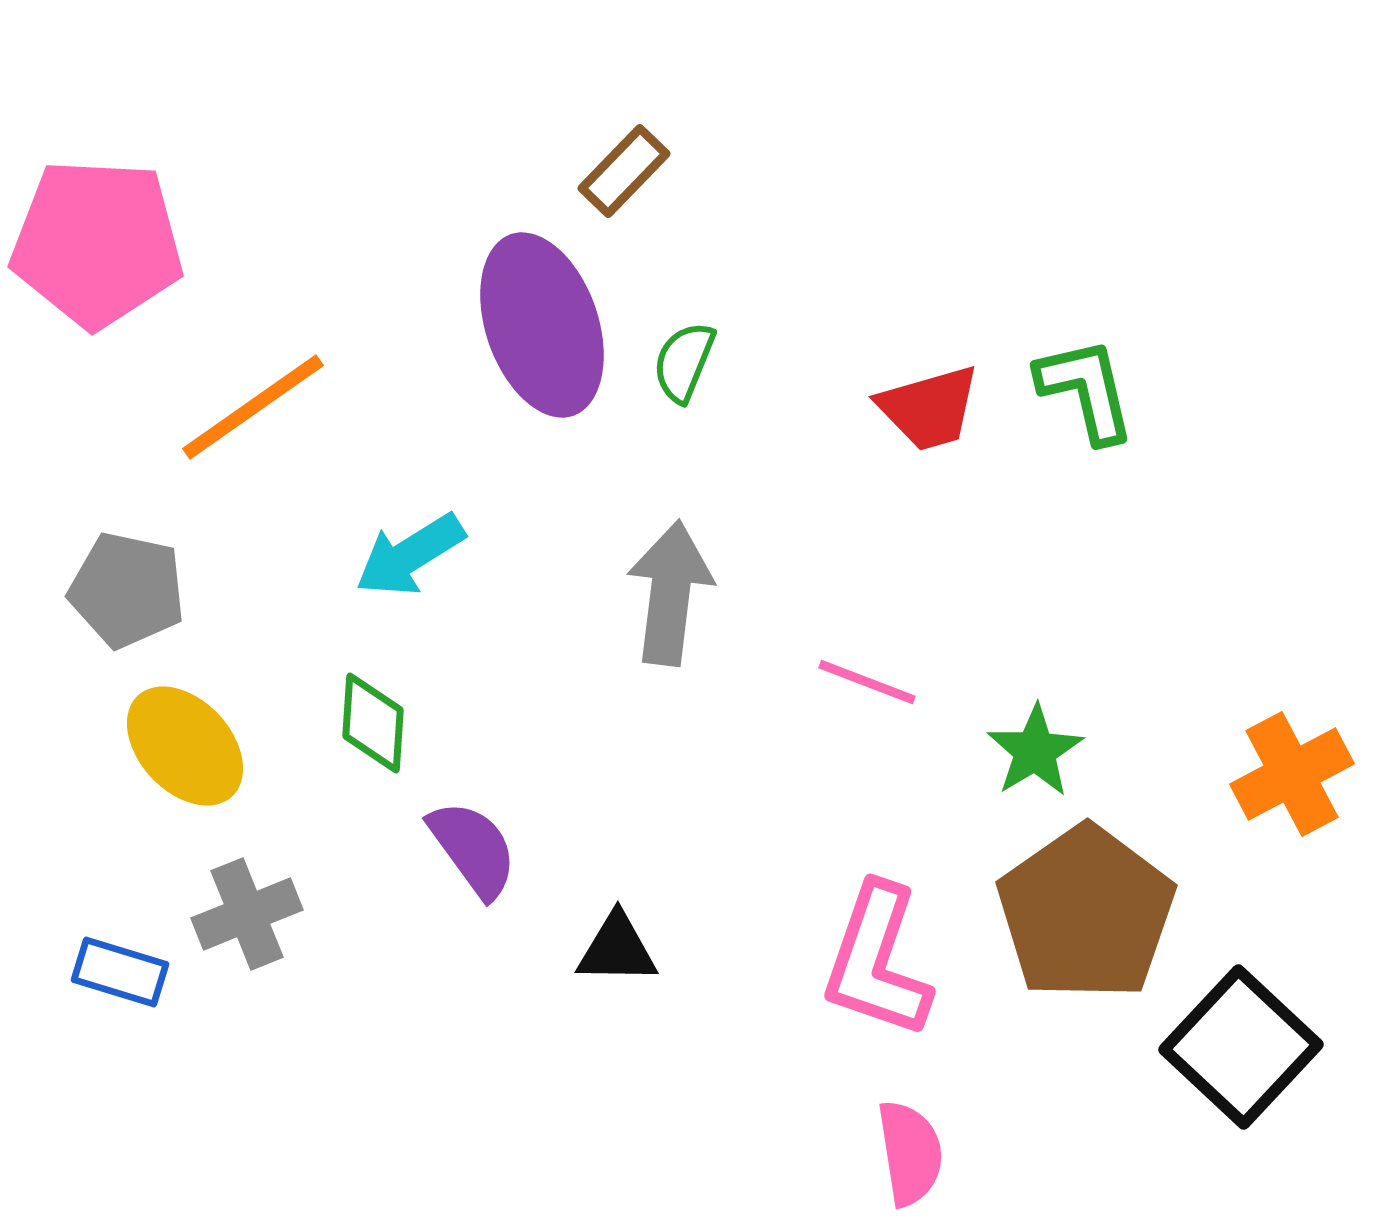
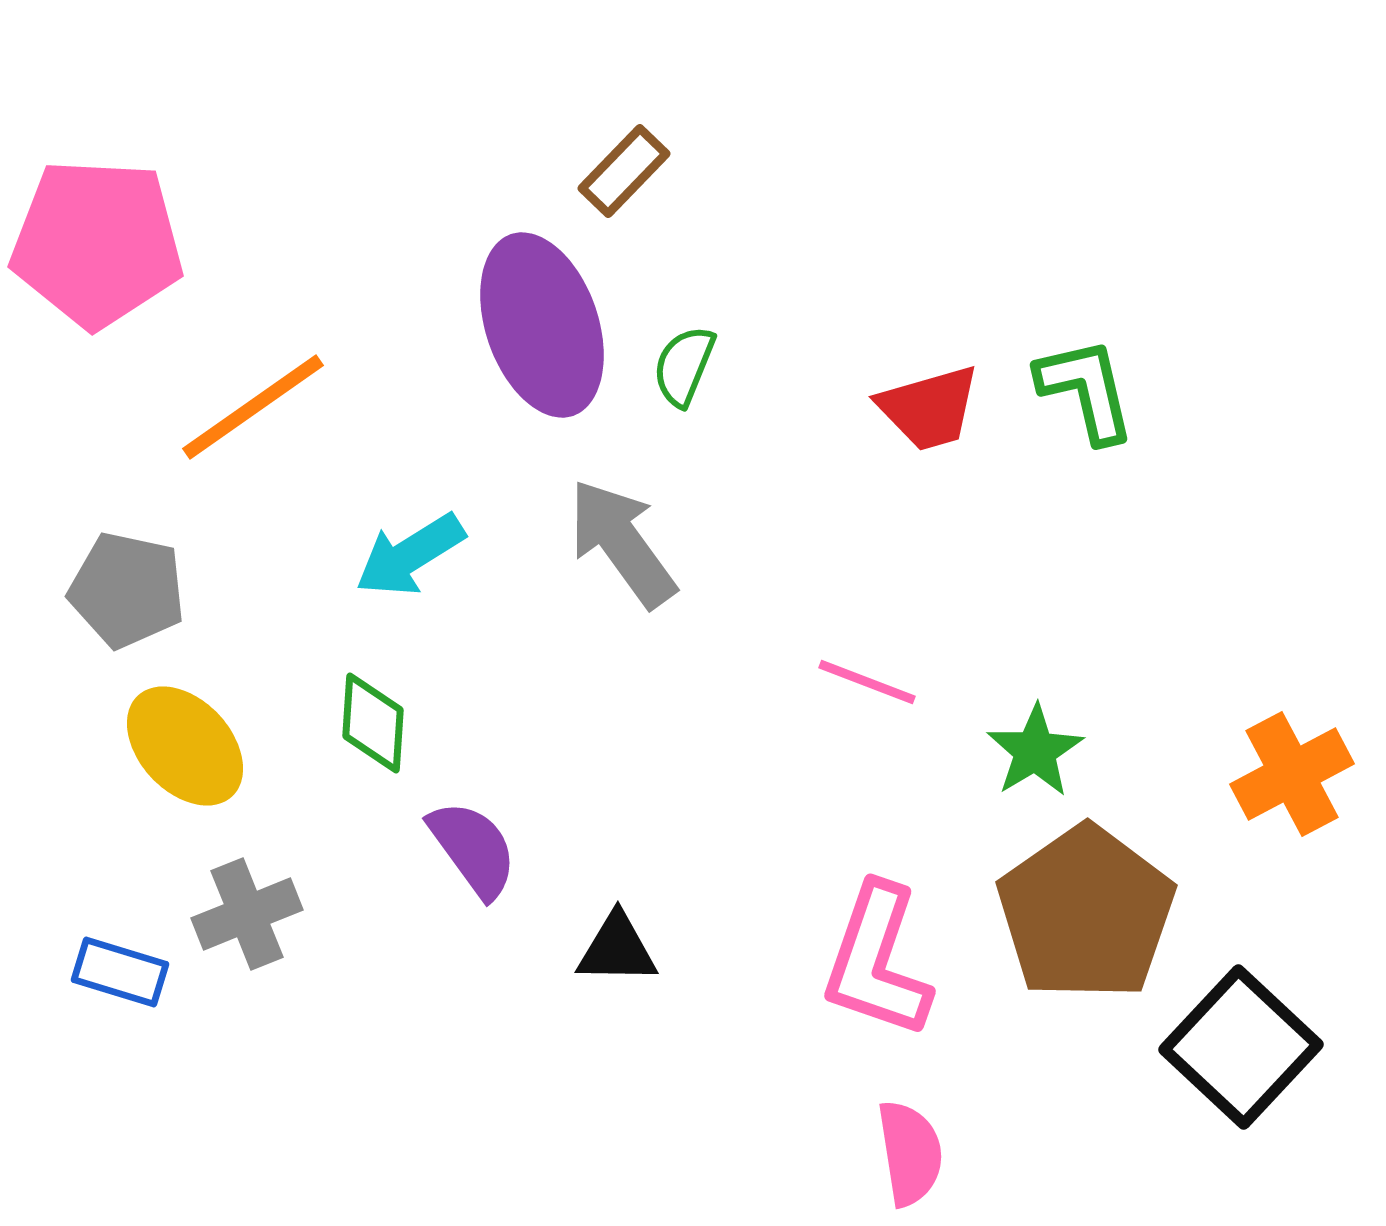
green semicircle: moved 4 px down
gray arrow: moved 48 px left, 50 px up; rotated 43 degrees counterclockwise
